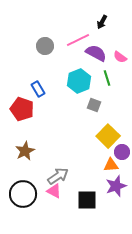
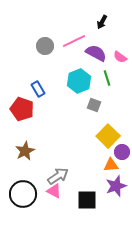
pink line: moved 4 px left, 1 px down
